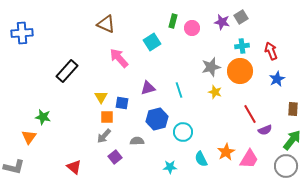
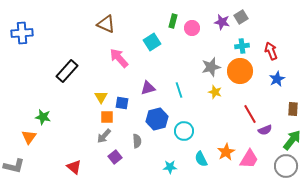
cyan circle: moved 1 px right, 1 px up
gray semicircle: rotated 88 degrees clockwise
gray L-shape: moved 1 px up
